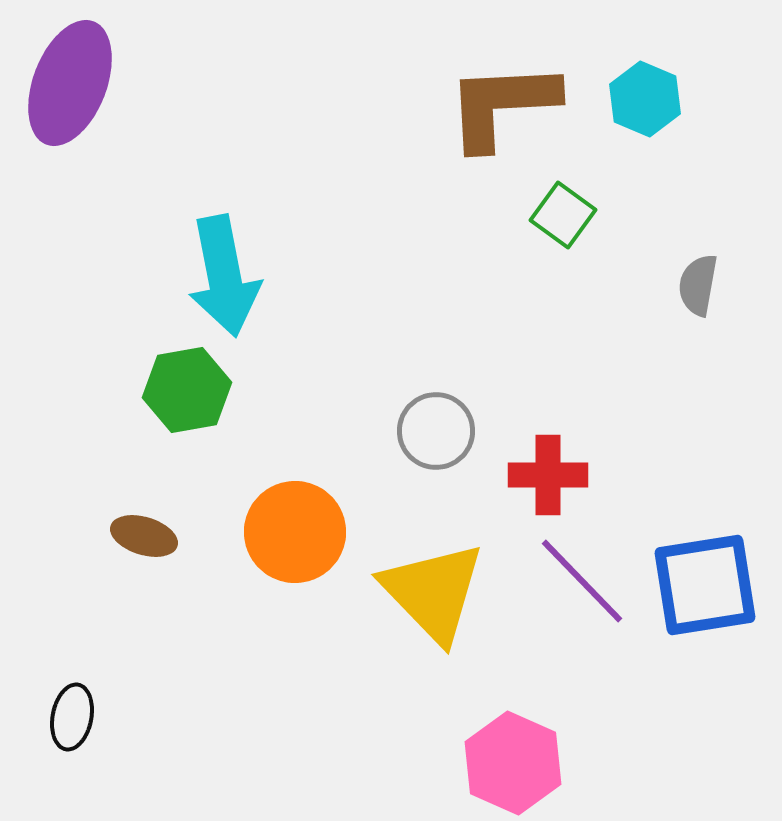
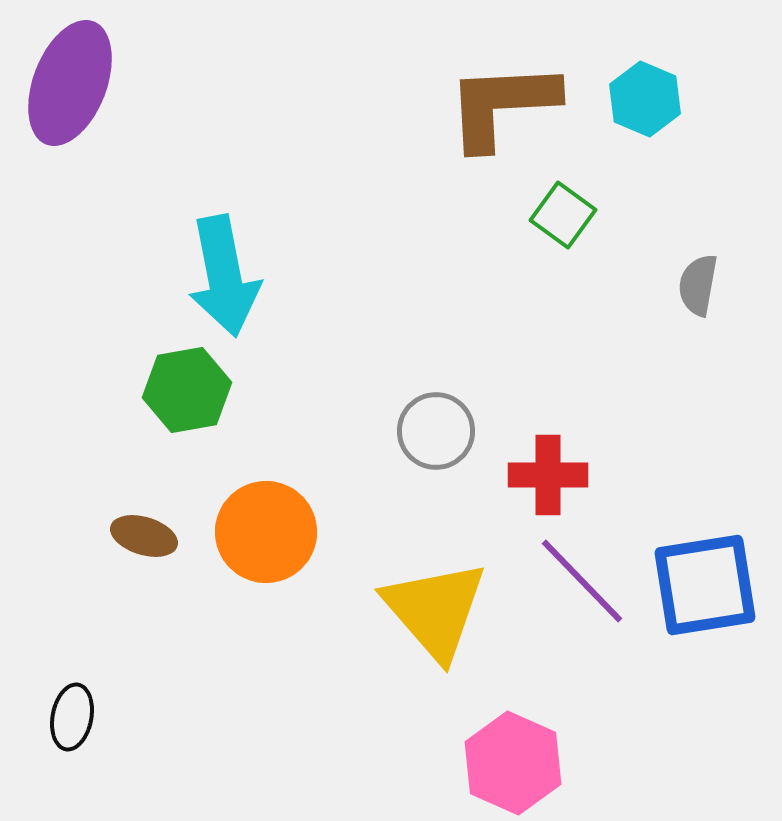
orange circle: moved 29 px left
yellow triangle: moved 2 px right, 18 px down; rotated 3 degrees clockwise
